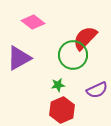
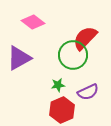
purple semicircle: moved 9 px left, 2 px down
